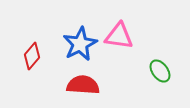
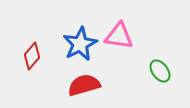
red semicircle: moved 1 px right; rotated 20 degrees counterclockwise
